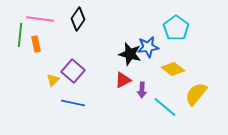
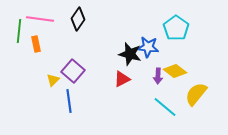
green line: moved 1 px left, 4 px up
blue star: rotated 15 degrees clockwise
yellow diamond: moved 2 px right, 2 px down
red triangle: moved 1 px left, 1 px up
purple arrow: moved 16 px right, 14 px up
blue line: moved 4 px left, 2 px up; rotated 70 degrees clockwise
